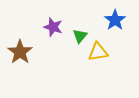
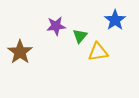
purple star: moved 3 px right, 1 px up; rotated 24 degrees counterclockwise
